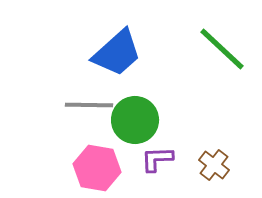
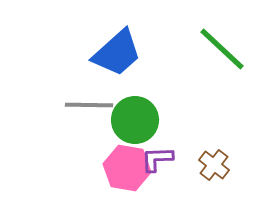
pink hexagon: moved 30 px right
